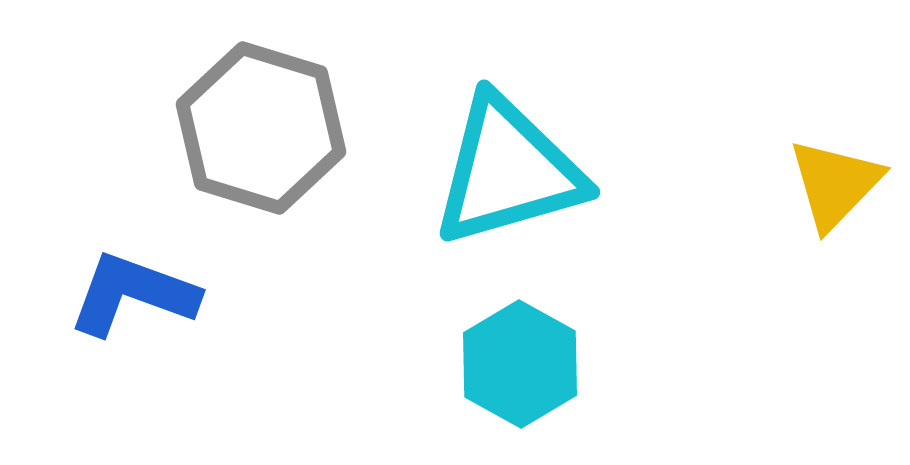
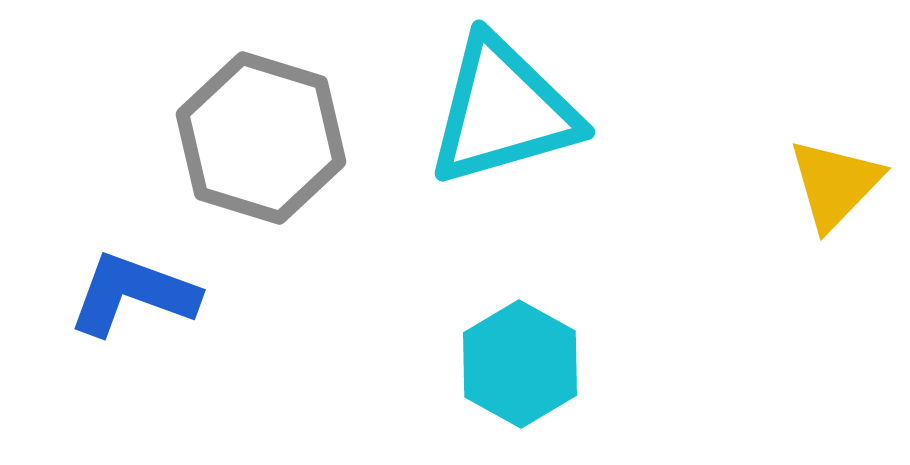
gray hexagon: moved 10 px down
cyan triangle: moved 5 px left, 60 px up
